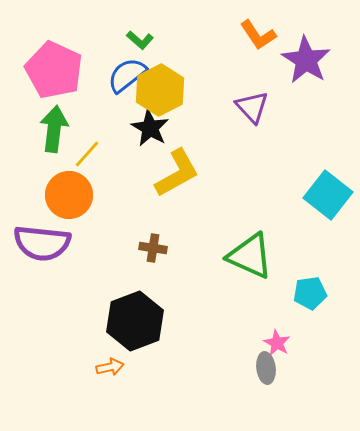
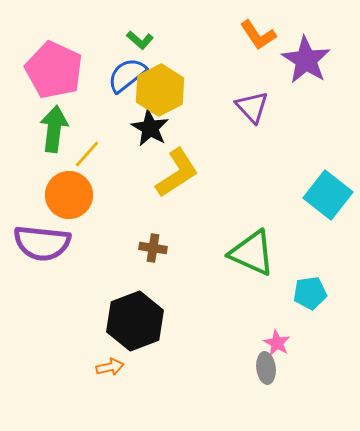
yellow L-shape: rotated 4 degrees counterclockwise
green triangle: moved 2 px right, 3 px up
